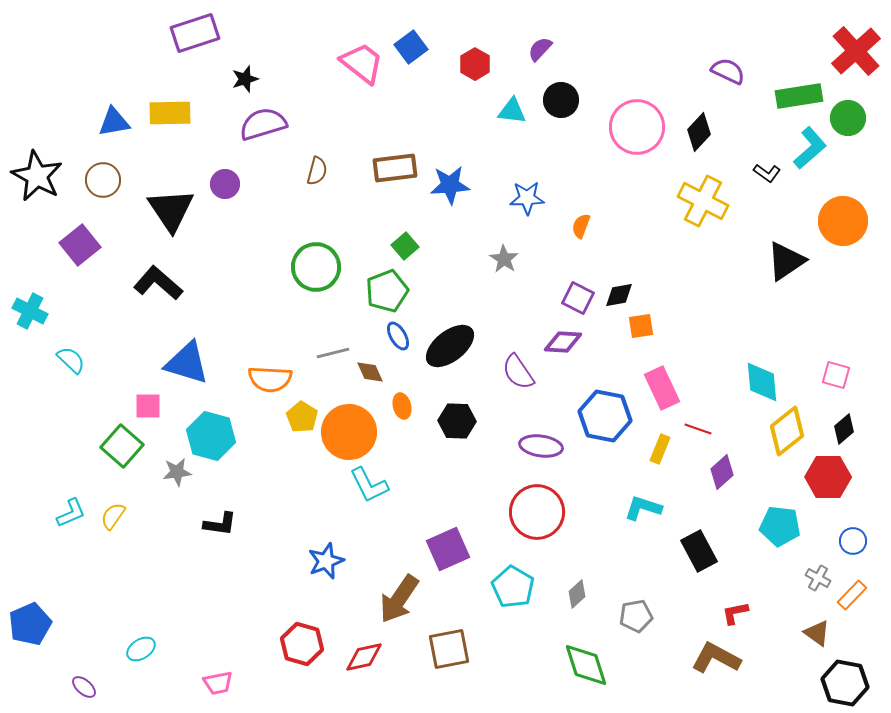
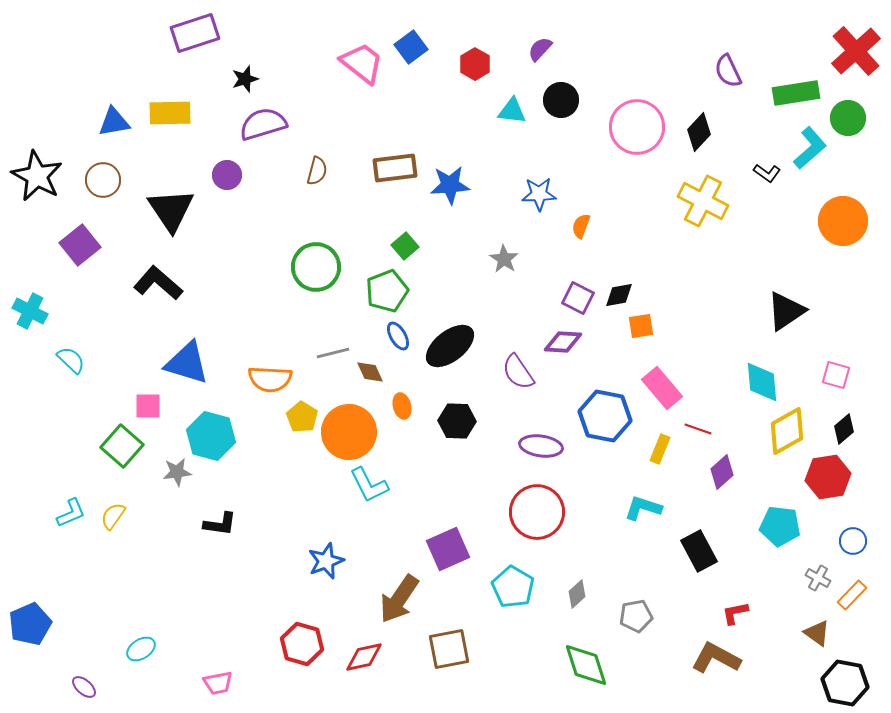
purple semicircle at (728, 71): rotated 140 degrees counterclockwise
green rectangle at (799, 96): moved 3 px left, 3 px up
purple circle at (225, 184): moved 2 px right, 9 px up
blue star at (527, 198): moved 12 px right, 4 px up
black triangle at (786, 261): moved 50 px down
pink rectangle at (662, 388): rotated 15 degrees counterclockwise
yellow diamond at (787, 431): rotated 9 degrees clockwise
red hexagon at (828, 477): rotated 9 degrees counterclockwise
